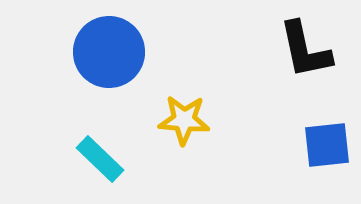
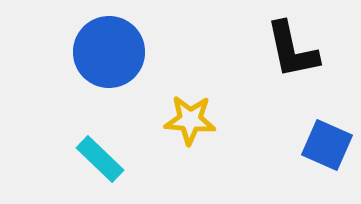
black L-shape: moved 13 px left
yellow star: moved 6 px right
blue square: rotated 30 degrees clockwise
